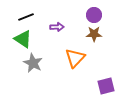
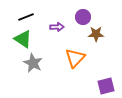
purple circle: moved 11 px left, 2 px down
brown star: moved 2 px right
